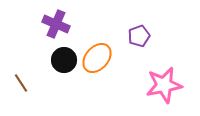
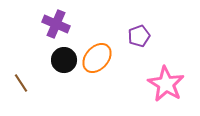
pink star: moved 2 px right, 1 px up; rotated 30 degrees counterclockwise
